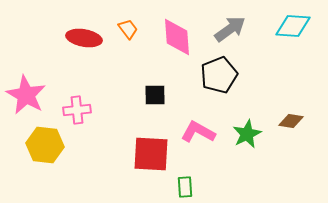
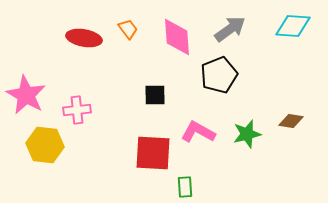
green star: rotated 12 degrees clockwise
red square: moved 2 px right, 1 px up
